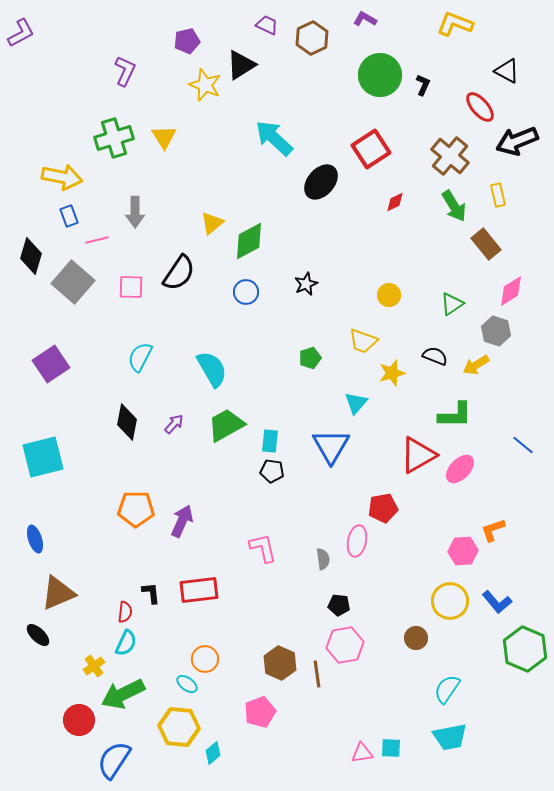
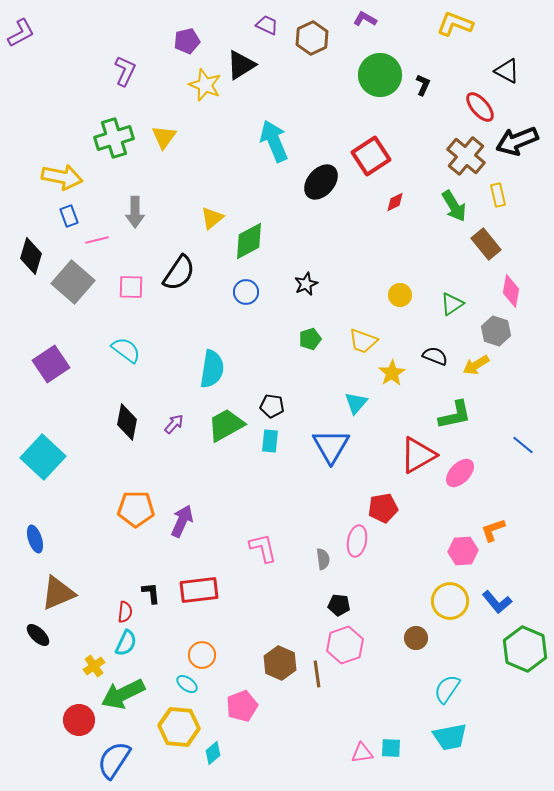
yellow triangle at (164, 137): rotated 8 degrees clockwise
cyan arrow at (274, 138): moved 3 px down; rotated 24 degrees clockwise
red square at (371, 149): moved 7 px down
brown cross at (450, 156): moved 16 px right
yellow triangle at (212, 223): moved 5 px up
pink diamond at (511, 291): rotated 48 degrees counterclockwise
yellow circle at (389, 295): moved 11 px right
cyan semicircle at (140, 357): moved 14 px left, 7 px up; rotated 100 degrees clockwise
green pentagon at (310, 358): moved 19 px up
cyan semicircle at (212, 369): rotated 39 degrees clockwise
yellow star at (392, 373): rotated 16 degrees counterclockwise
green L-shape at (455, 415): rotated 12 degrees counterclockwise
cyan square at (43, 457): rotated 33 degrees counterclockwise
pink ellipse at (460, 469): moved 4 px down
black pentagon at (272, 471): moved 65 px up
pink hexagon at (345, 645): rotated 9 degrees counterclockwise
orange circle at (205, 659): moved 3 px left, 4 px up
pink pentagon at (260, 712): moved 18 px left, 6 px up
